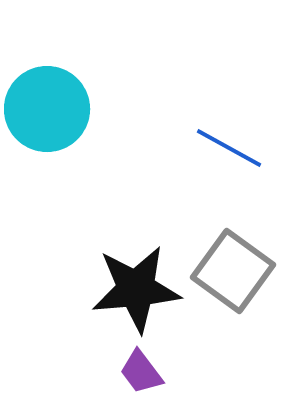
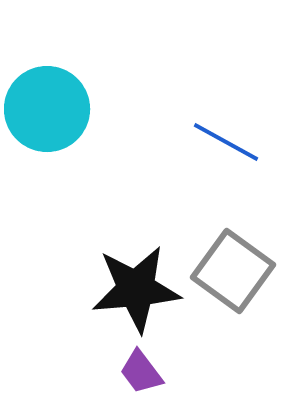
blue line: moved 3 px left, 6 px up
